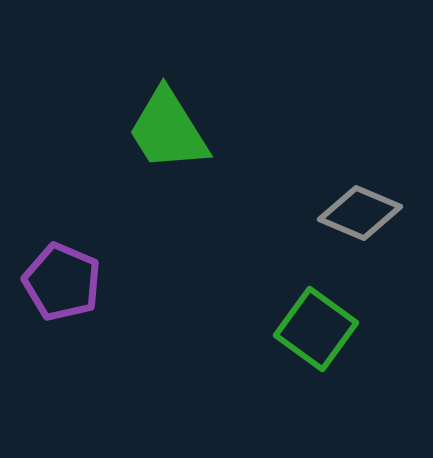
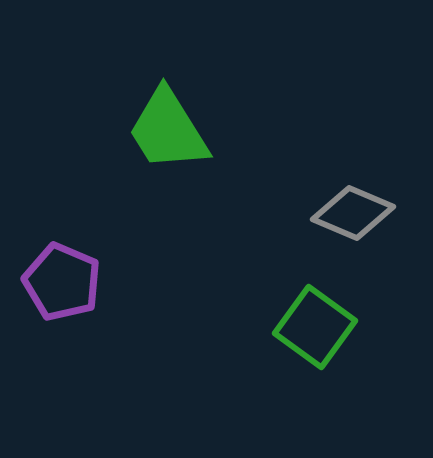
gray diamond: moved 7 px left
green square: moved 1 px left, 2 px up
